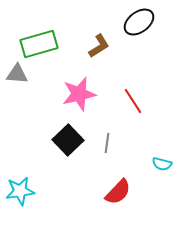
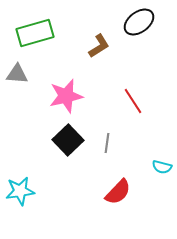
green rectangle: moved 4 px left, 11 px up
pink star: moved 13 px left, 2 px down
cyan semicircle: moved 3 px down
